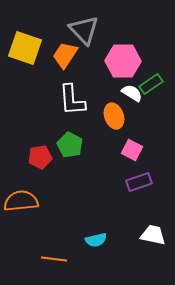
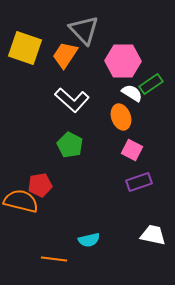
white L-shape: rotated 44 degrees counterclockwise
orange ellipse: moved 7 px right, 1 px down
red pentagon: moved 28 px down
orange semicircle: rotated 20 degrees clockwise
cyan semicircle: moved 7 px left
